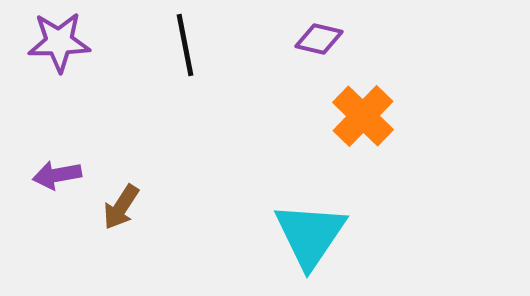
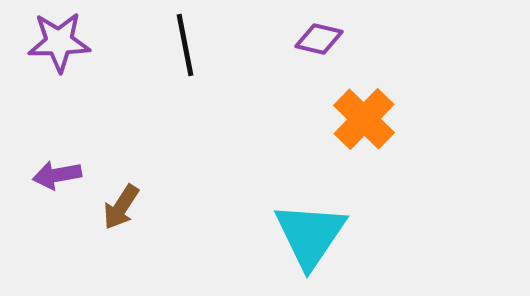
orange cross: moved 1 px right, 3 px down
